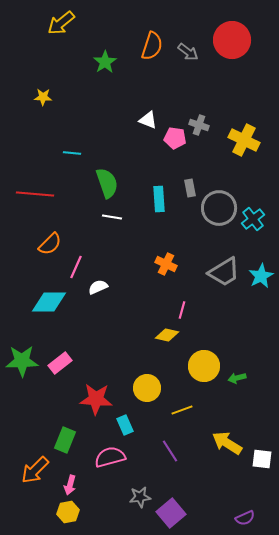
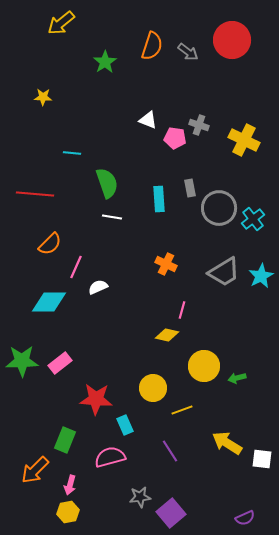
yellow circle at (147, 388): moved 6 px right
